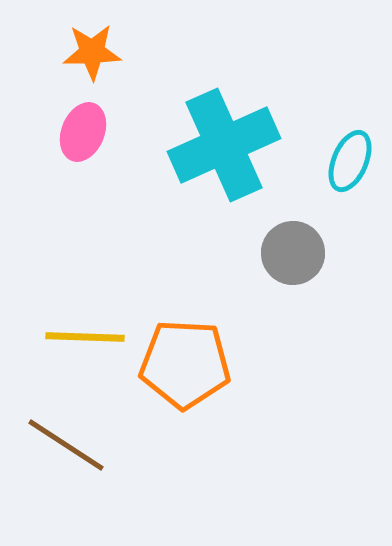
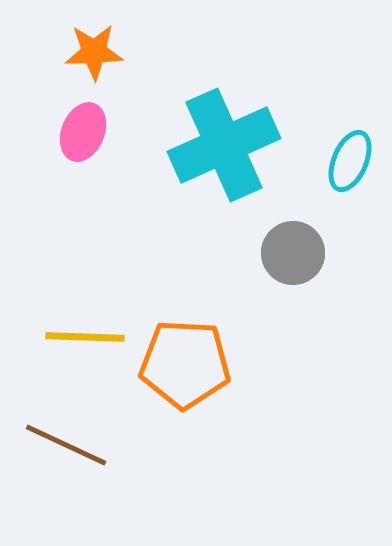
orange star: moved 2 px right
brown line: rotated 8 degrees counterclockwise
